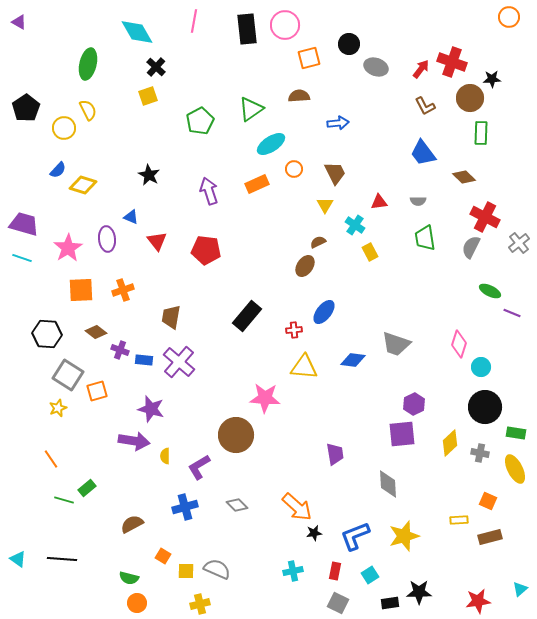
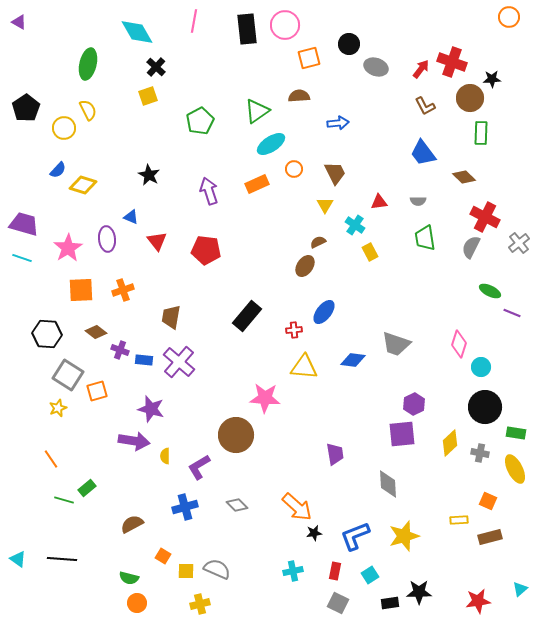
green triangle at (251, 109): moved 6 px right, 2 px down
